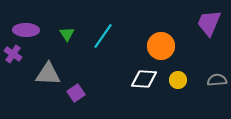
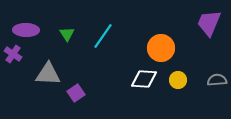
orange circle: moved 2 px down
